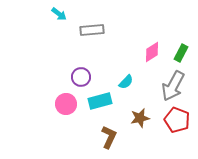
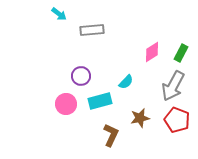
purple circle: moved 1 px up
brown L-shape: moved 2 px right, 2 px up
